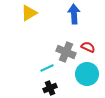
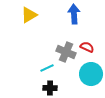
yellow triangle: moved 2 px down
red semicircle: moved 1 px left
cyan circle: moved 4 px right
black cross: rotated 24 degrees clockwise
